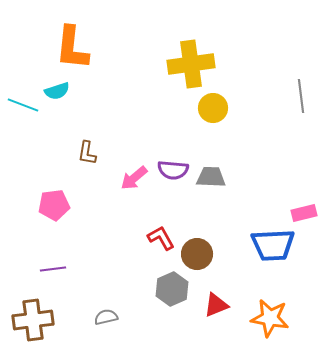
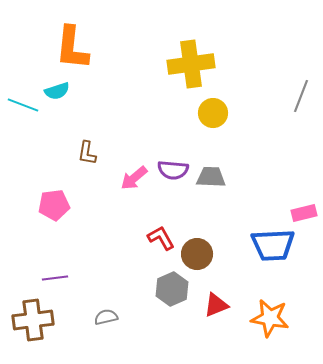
gray line: rotated 28 degrees clockwise
yellow circle: moved 5 px down
purple line: moved 2 px right, 9 px down
